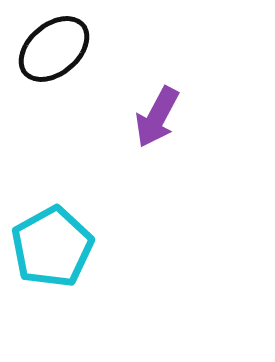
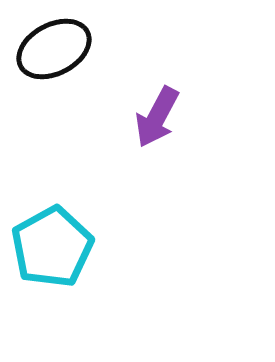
black ellipse: rotated 12 degrees clockwise
